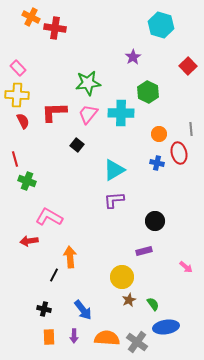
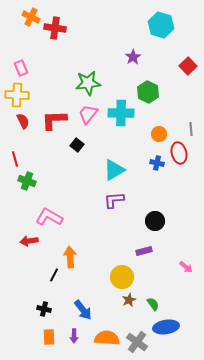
pink rectangle: moved 3 px right; rotated 21 degrees clockwise
red L-shape: moved 8 px down
